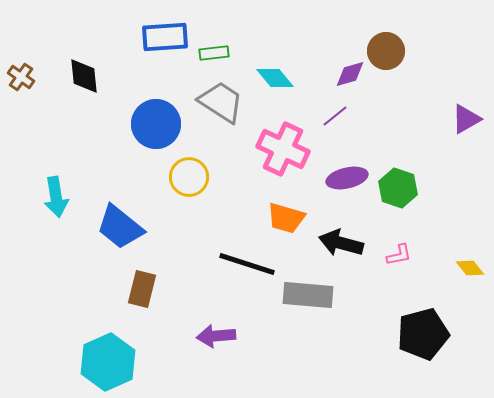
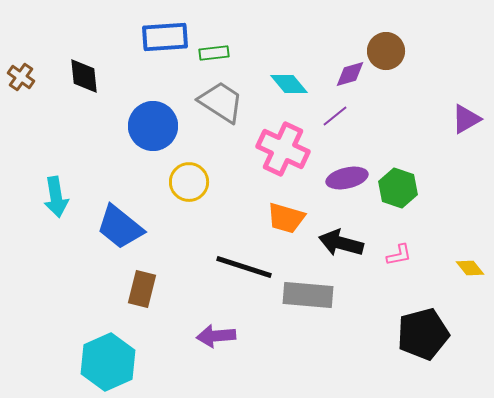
cyan diamond: moved 14 px right, 6 px down
blue circle: moved 3 px left, 2 px down
yellow circle: moved 5 px down
black line: moved 3 px left, 3 px down
